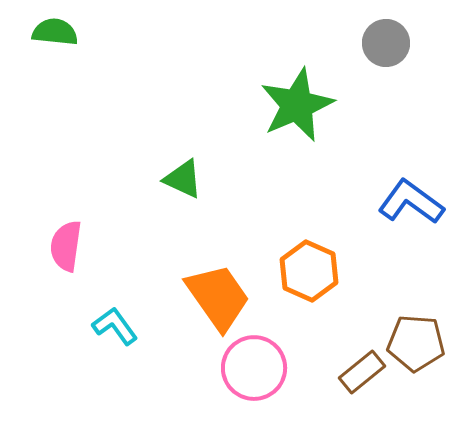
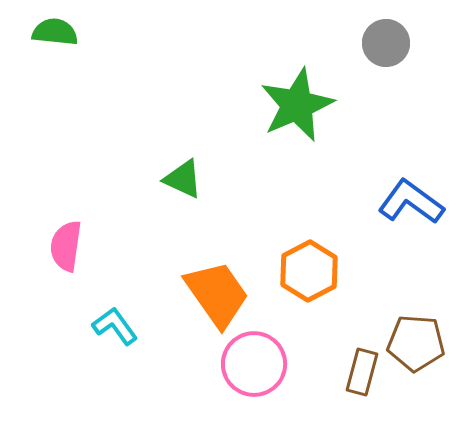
orange hexagon: rotated 8 degrees clockwise
orange trapezoid: moved 1 px left, 3 px up
pink circle: moved 4 px up
brown rectangle: rotated 36 degrees counterclockwise
